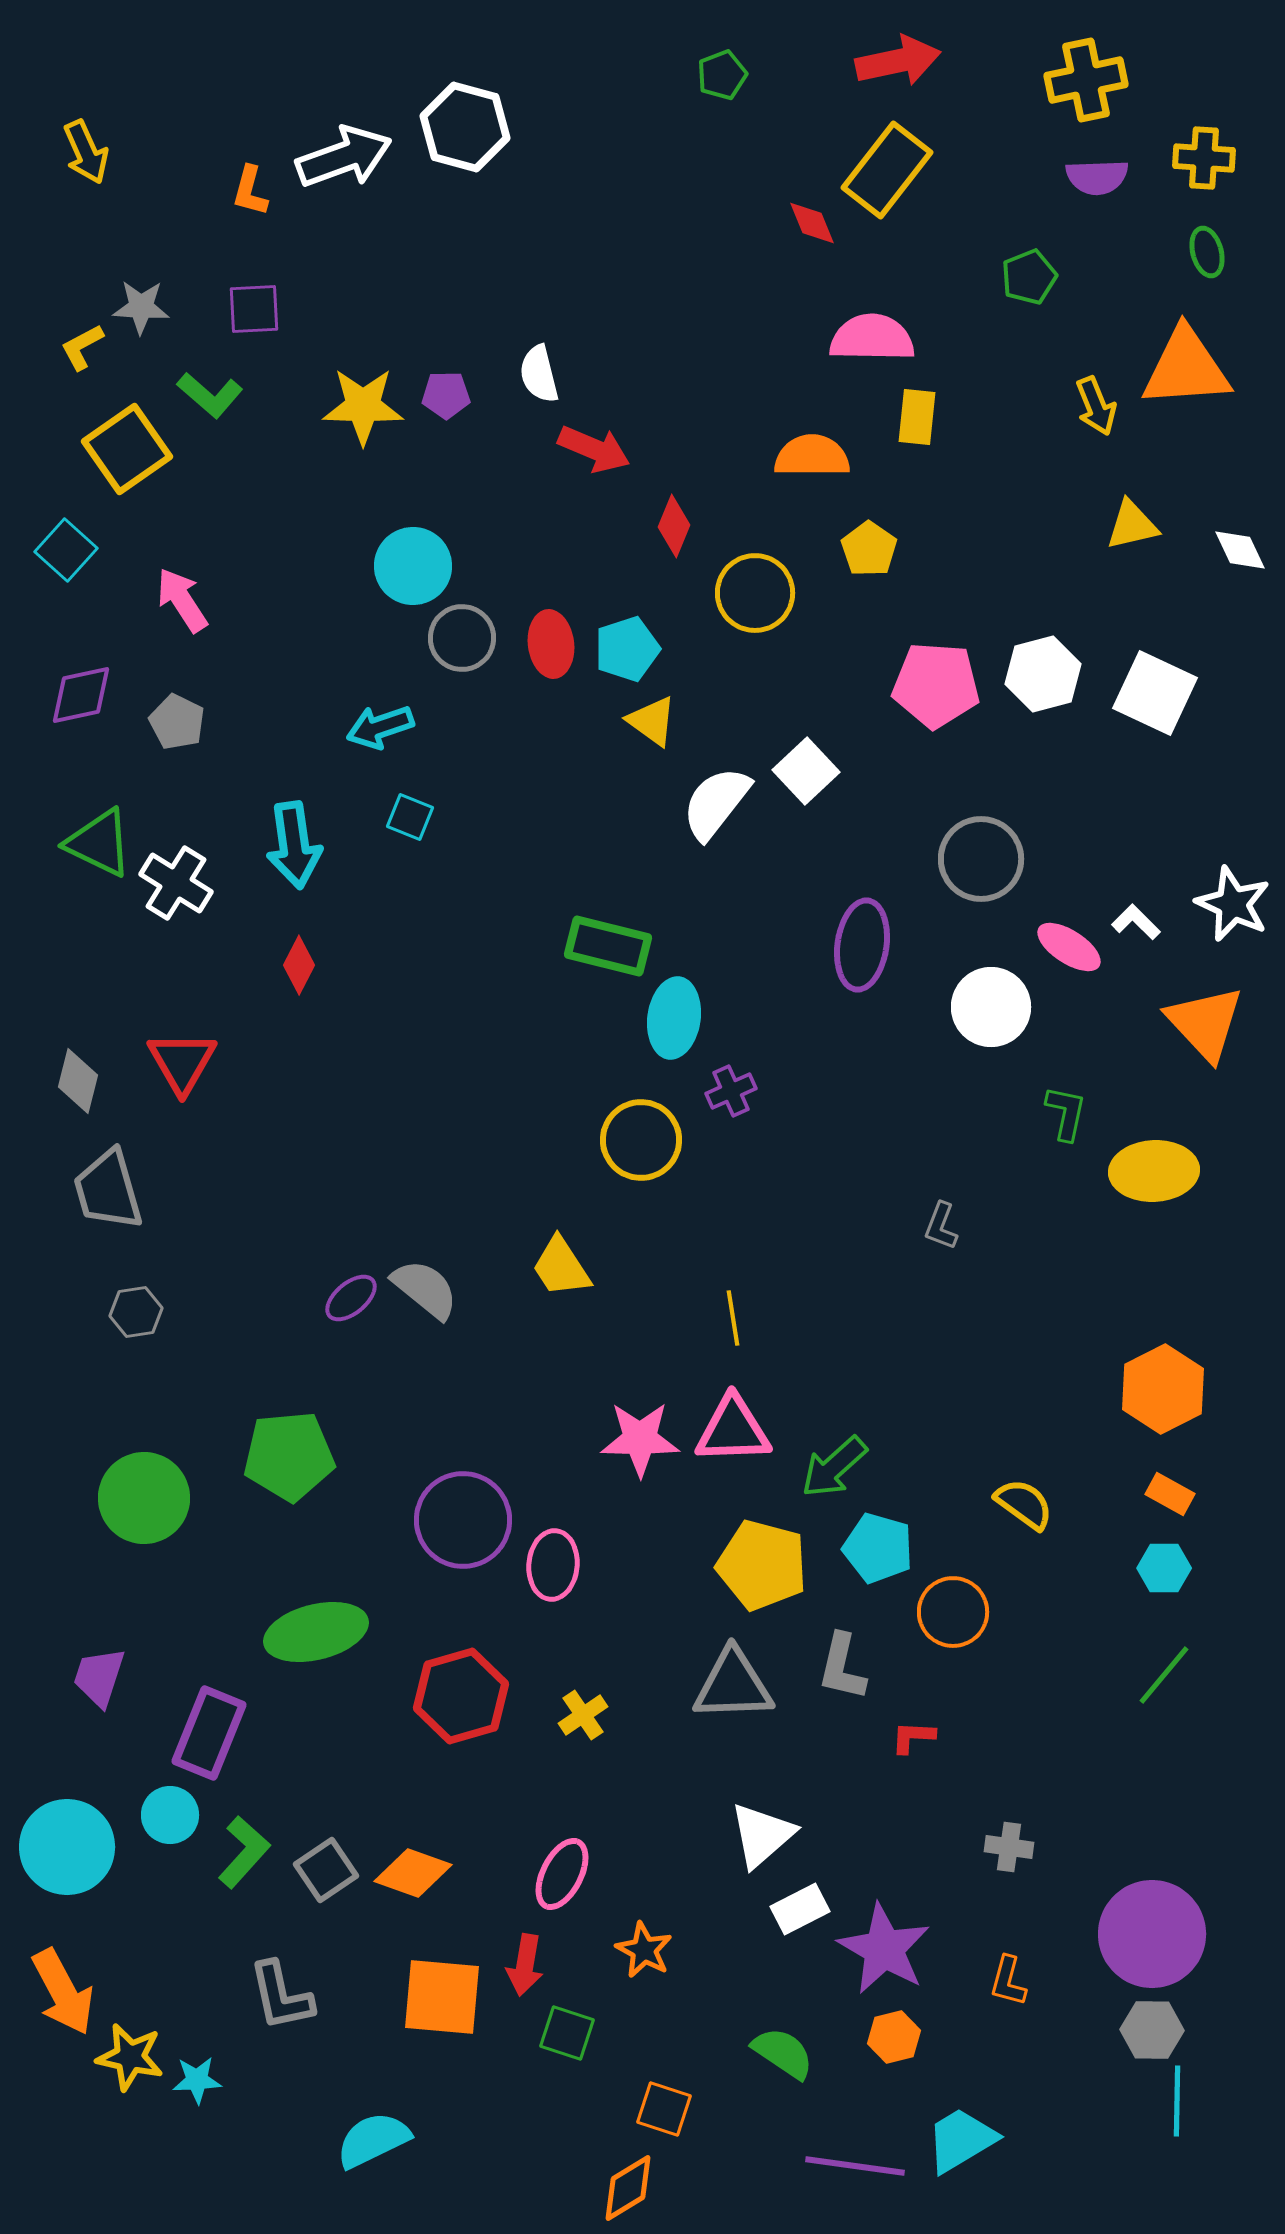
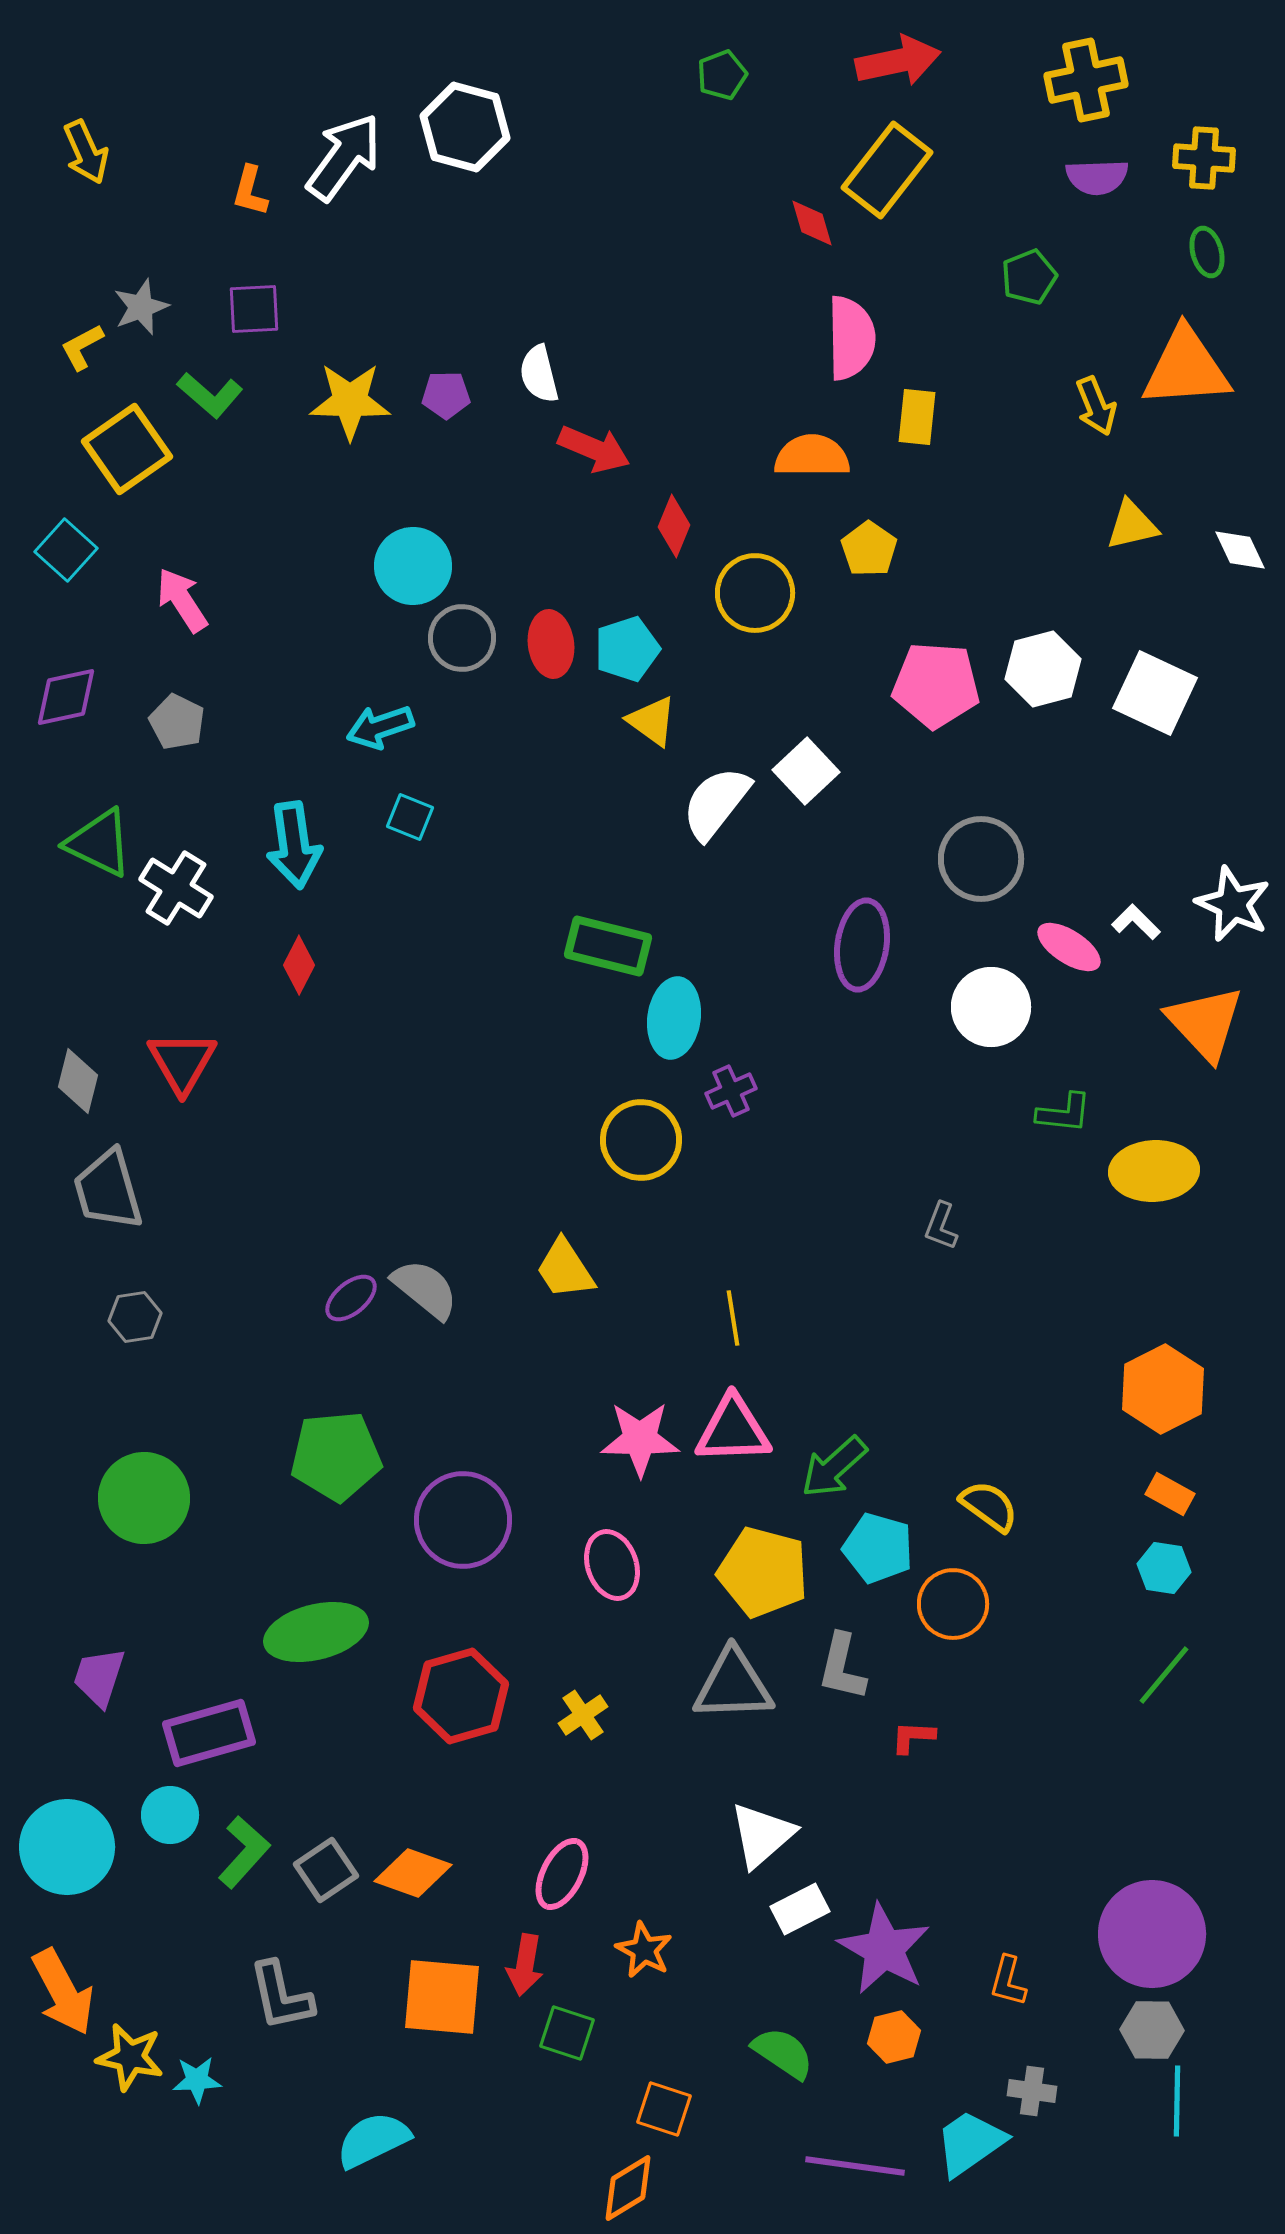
white arrow at (344, 157): rotated 34 degrees counterclockwise
red diamond at (812, 223): rotated 6 degrees clockwise
gray star at (141, 307): rotated 24 degrees counterclockwise
pink semicircle at (872, 338): moved 21 px left; rotated 88 degrees clockwise
yellow star at (363, 406): moved 13 px left, 5 px up
white hexagon at (1043, 674): moved 5 px up
purple diamond at (81, 695): moved 15 px left, 2 px down
white cross at (176, 883): moved 5 px down
green L-shape at (1066, 1113): moved 2 px left; rotated 84 degrees clockwise
yellow trapezoid at (561, 1267): moved 4 px right, 2 px down
gray hexagon at (136, 1312): moved 1 px left, 5 px down
green pentagon at (289, 1456): moved 47 px right
yellow semicircle at (1024, 1504): moved 35 px left, 2 px down
pink ellipse at (553, 1565): moved 59 px right; rotated 24 degrees counterclockwise
yellow pentagon at (762, 1565): moved 1 px right, 7 px down
cyan hexagon at (1164, 1568): rotated 9 degrees clockwise
orange circle at (953, 1612): moved 8 px up
purple rectangle at (209, 1733): rotated 52 degrees clockwise
gray cross at (1009, 1847): moved 23 px right, 244 px down
cyan trapezoid at (961, 2140): moved 9 px right, 3 px down; rotated 4 degrees counterclockwise
